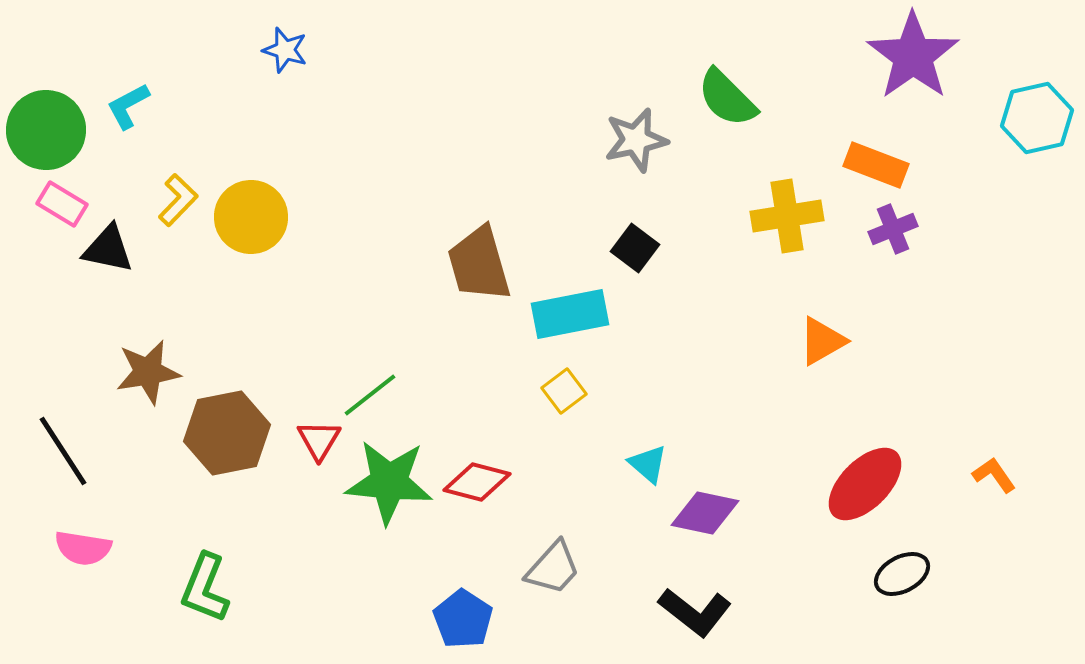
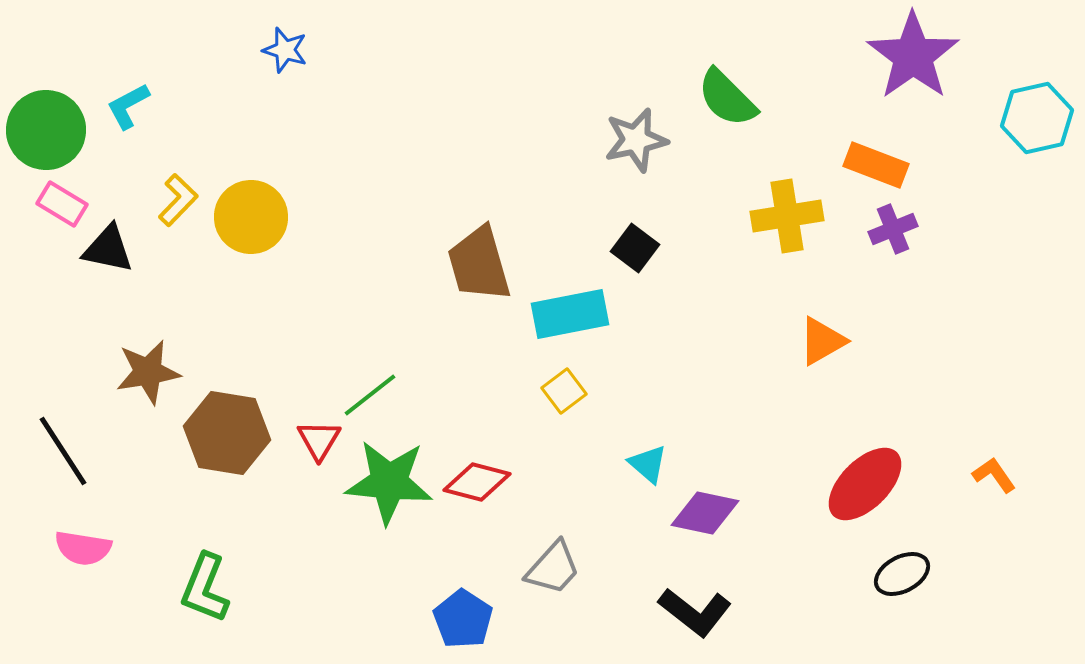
brown hexagon: rotated 20 degrees clockwise
